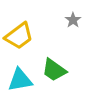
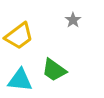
cyan triangle: rotated 16 degrees clockwise
